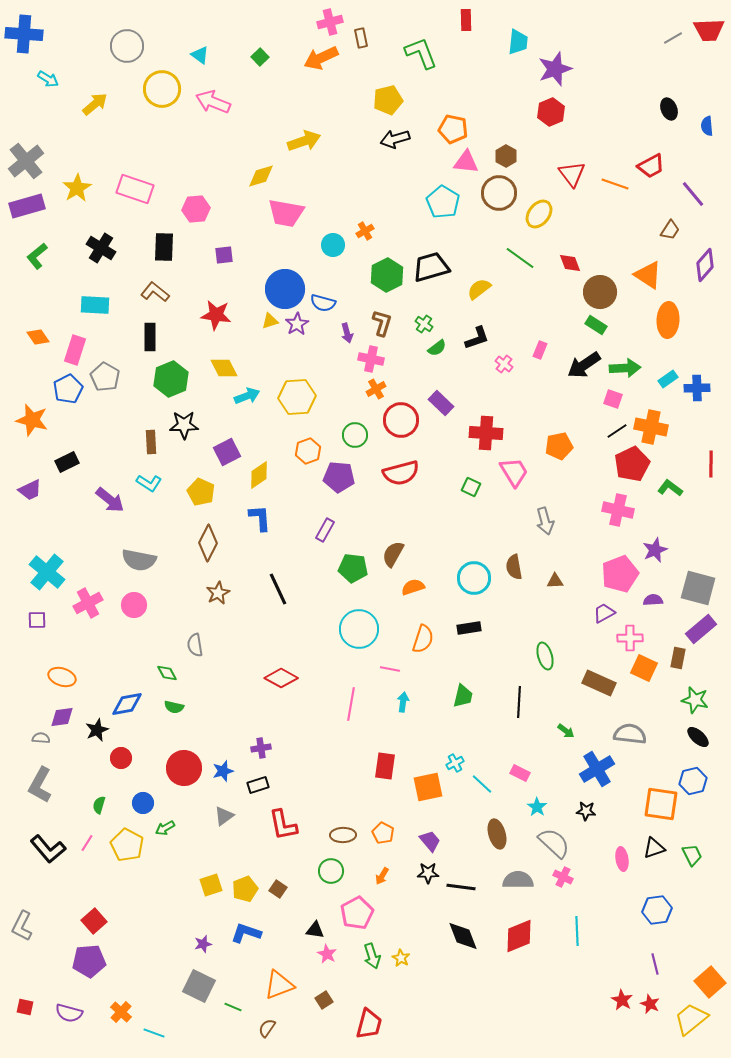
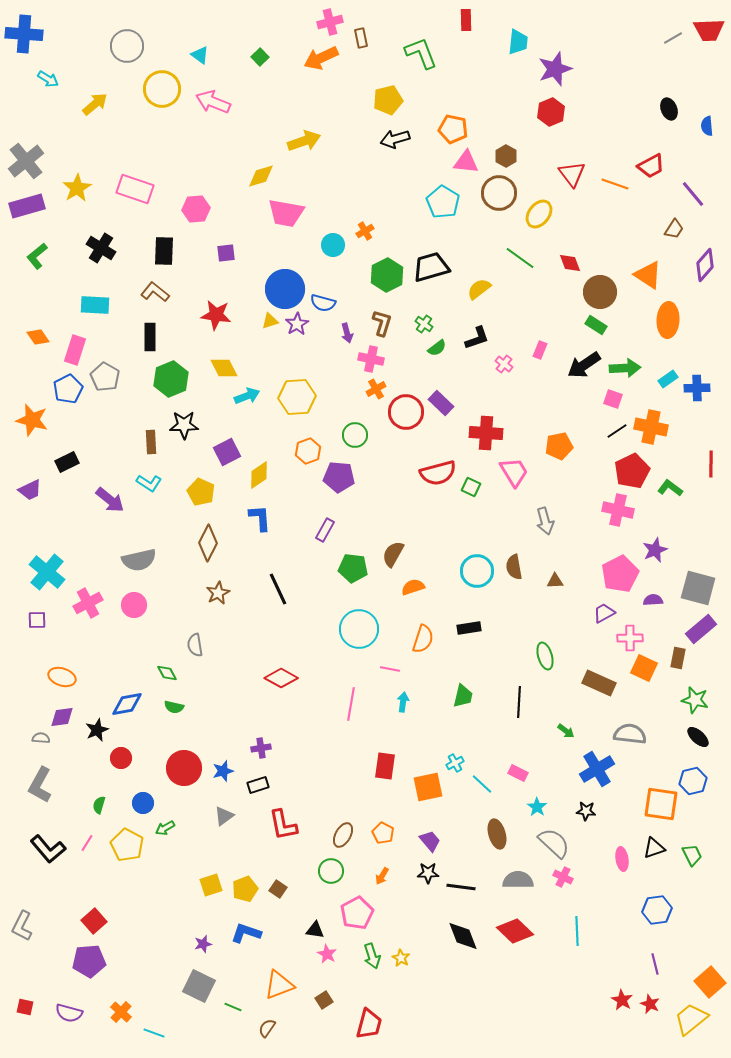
brown trapezoid at (670, 230): moved 4 px right, 1 px up
black rectangle at (164, 247): moved 4 px down
purple square at (224, 255): moved 2 px right, 2 px up
red circle at (401, 420): moved 5 px right, 8 px up
red pentagon at (632, 464): moved 7 px down
red semicircle at (401, 473): moved 37 px right
gray semicircle at (139, 560): rotated 24 degrees counterclockwise
pink pentagon at (620, 574): rotated 6 degrees counterclockwise
cyan circle at (474, 578): moved 3 px right, 7 px up
pink rectangle at (520, 773): moved 2 px left
brown ellipse at (343, 835): rotated 60 degrees counterclockwise
red diamond at (519, 936): moved 4 px left, 5 px up; rotated 66 degrees clockwise
